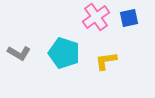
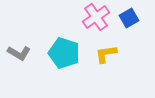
blue square: rotated 18 degrees counterclockwise
yellow L-shape: moved 7 px up
